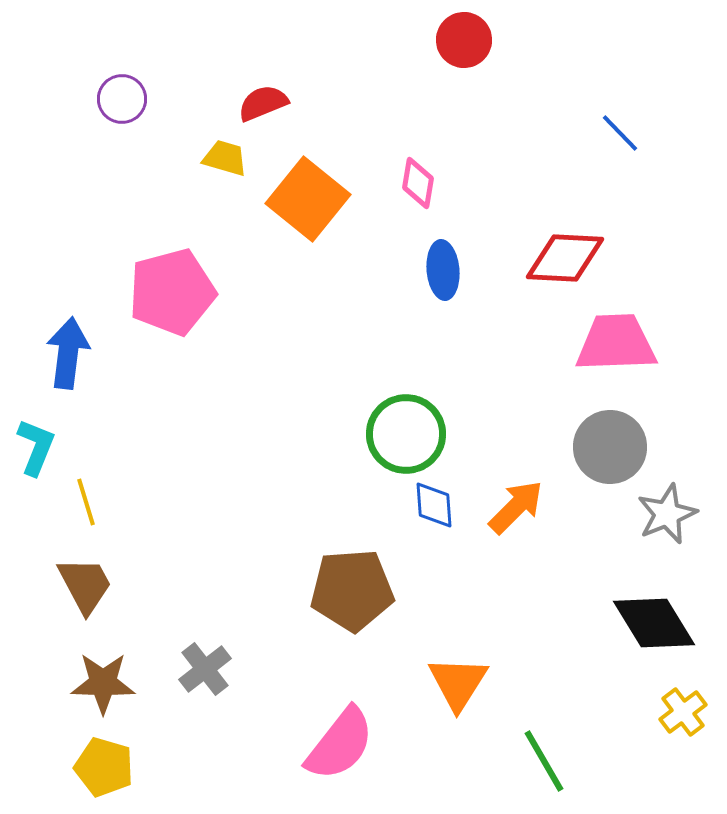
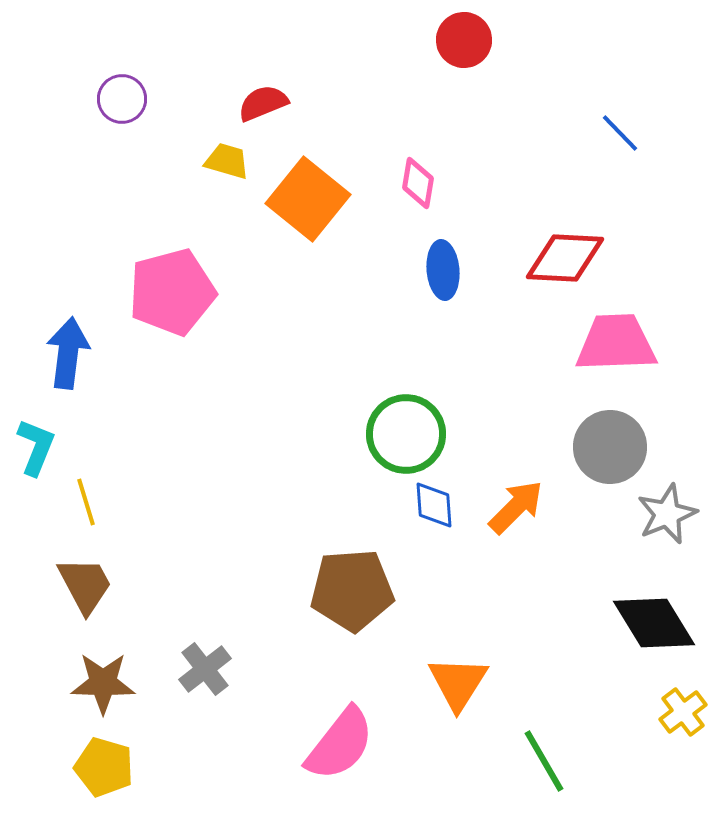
yellow trapezoid: moved 2 px right, 3 px down
